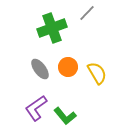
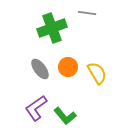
gray line: rotated 54 degrees clockwise
